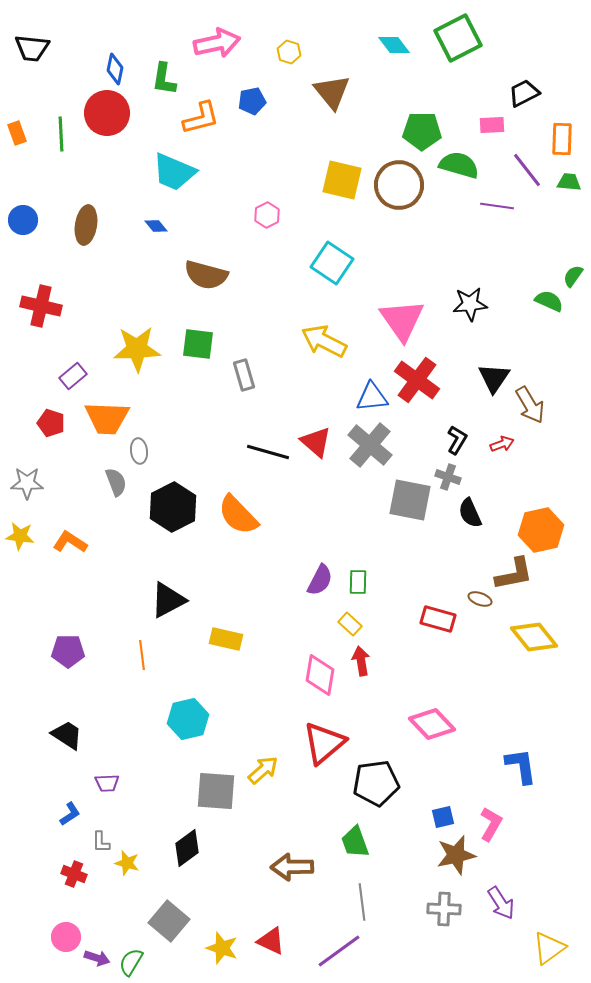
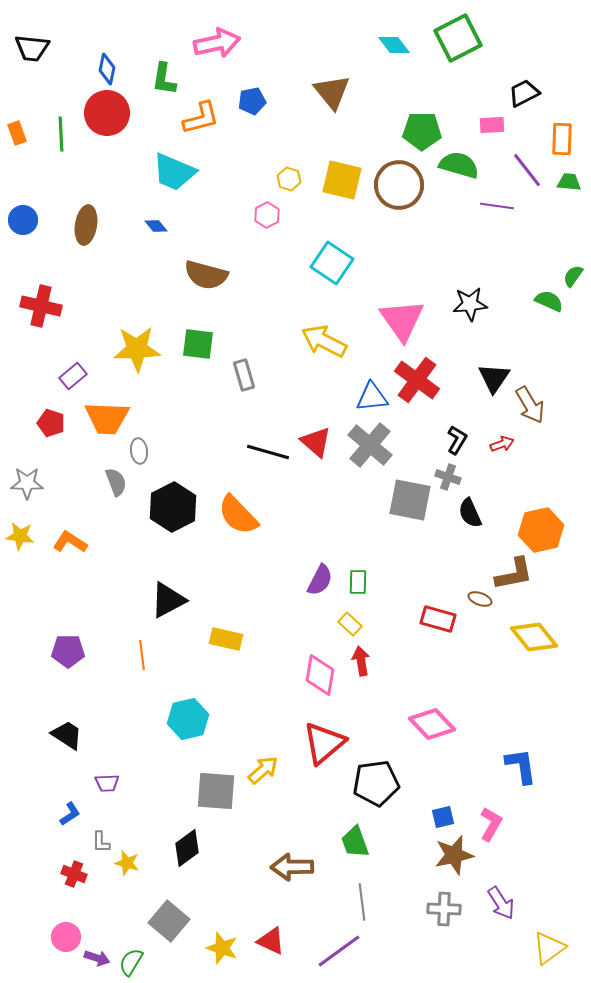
yellow hexagon at (289, 52): moved 127 px down
blue diamond at (115, 69): moved 8 px left
brown star at (456, 855): moved 2 px left
